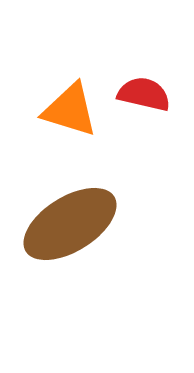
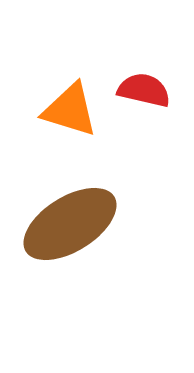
red semicircle: moved 4 px up
